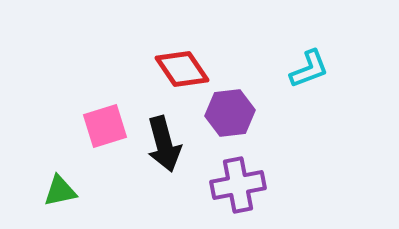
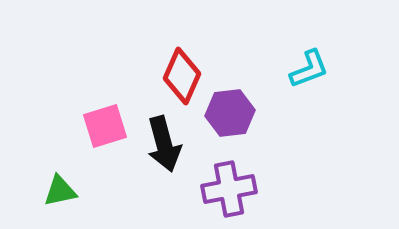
red diamond: moved 7 px down; rotated 58 degrees clockwise
purple cross: moved 9 px left, 4 px down
